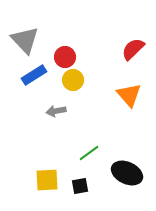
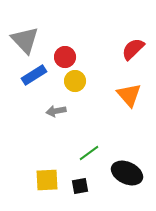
yellow circle: moved 2 px right, 1 px down
